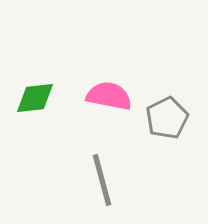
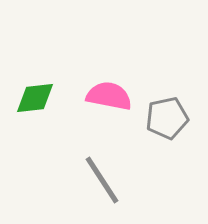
gray pentagon: rotated 15 degrees clockwise
gray line: rotated 18 degrees counterclockwise
